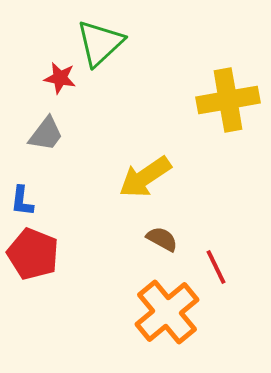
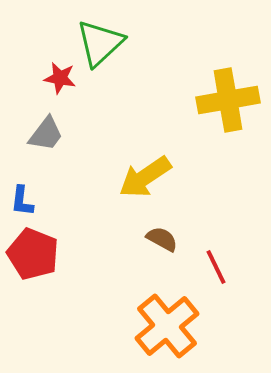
orange cross: moved 14 px down
